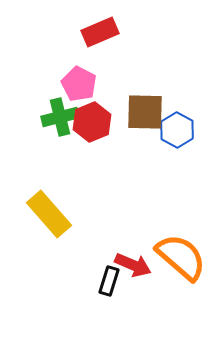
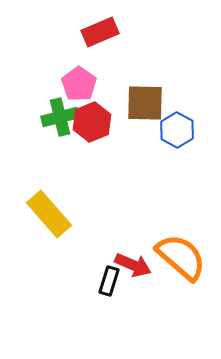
pink pentagon: rotated 8 degrees clockwise
brown square: moved 9 px up
